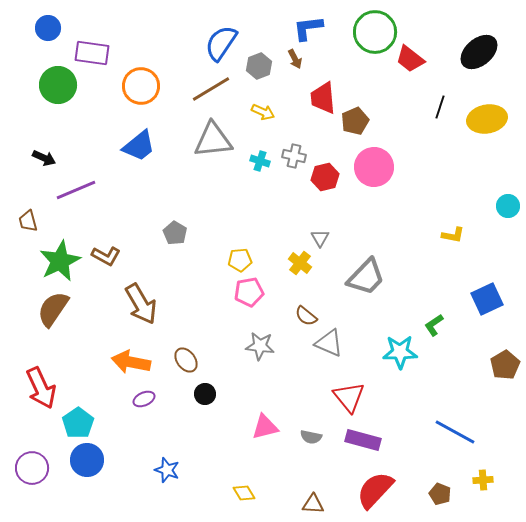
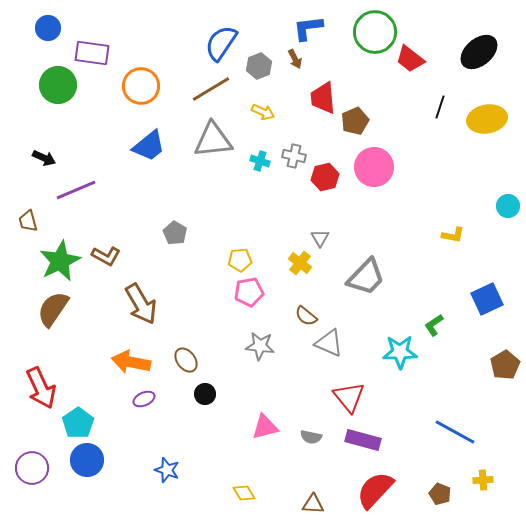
blue trapezoid at (139, 146): moved 10 px right
